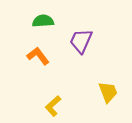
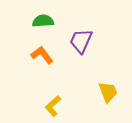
orange L-shape: moved 4 px right, 1 px up
